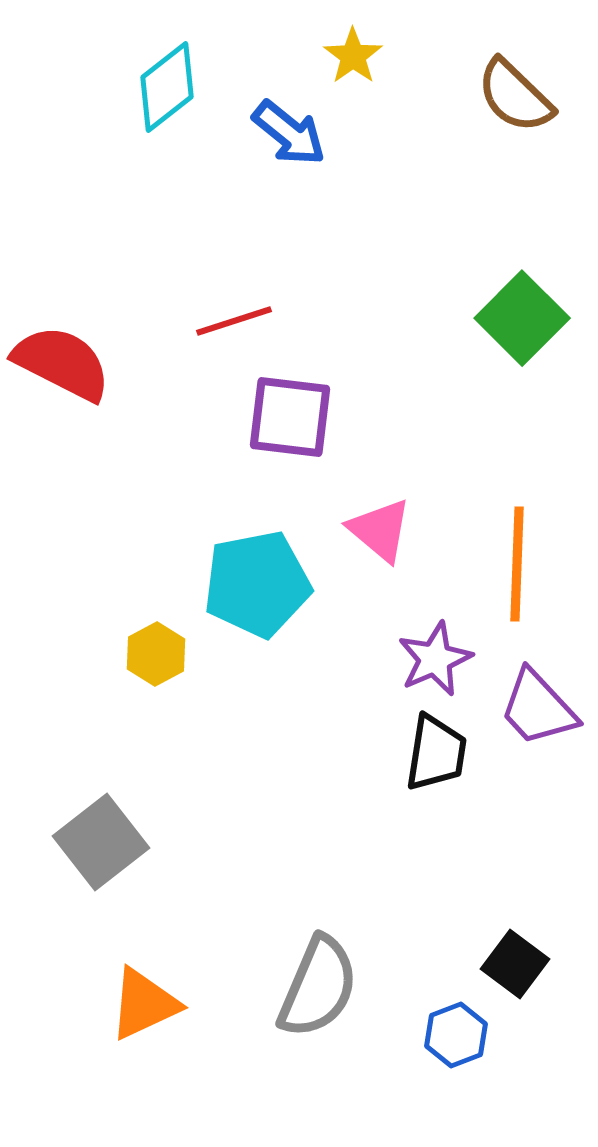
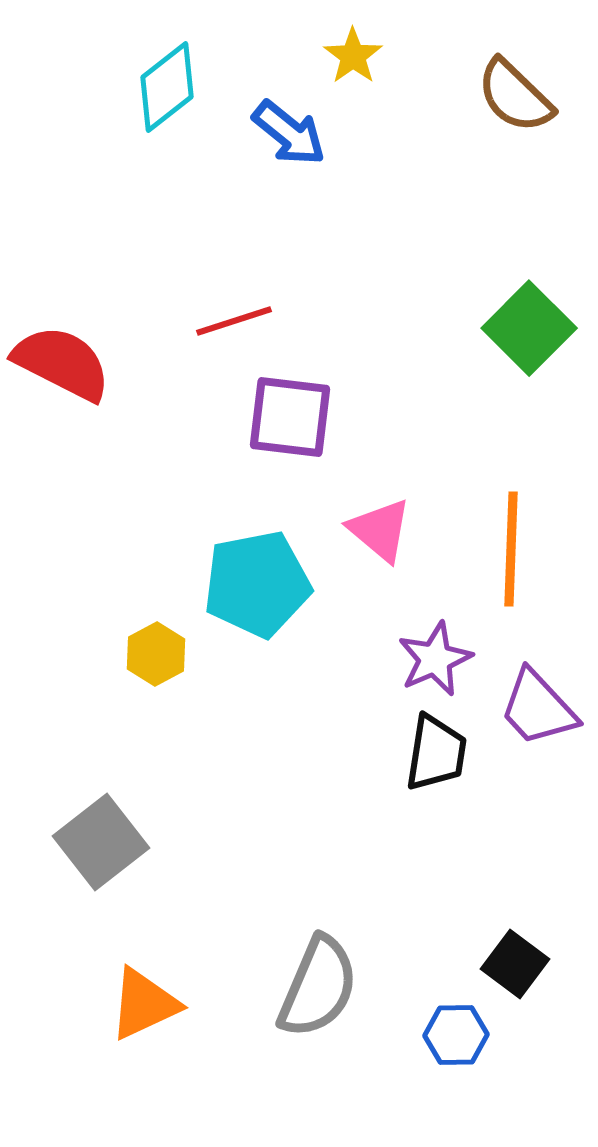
green square: moved 7 px right, 10 px down
orange line: moved 6 px left, 15 px up
blue hexagon: rotated 20 degrees clockwise
